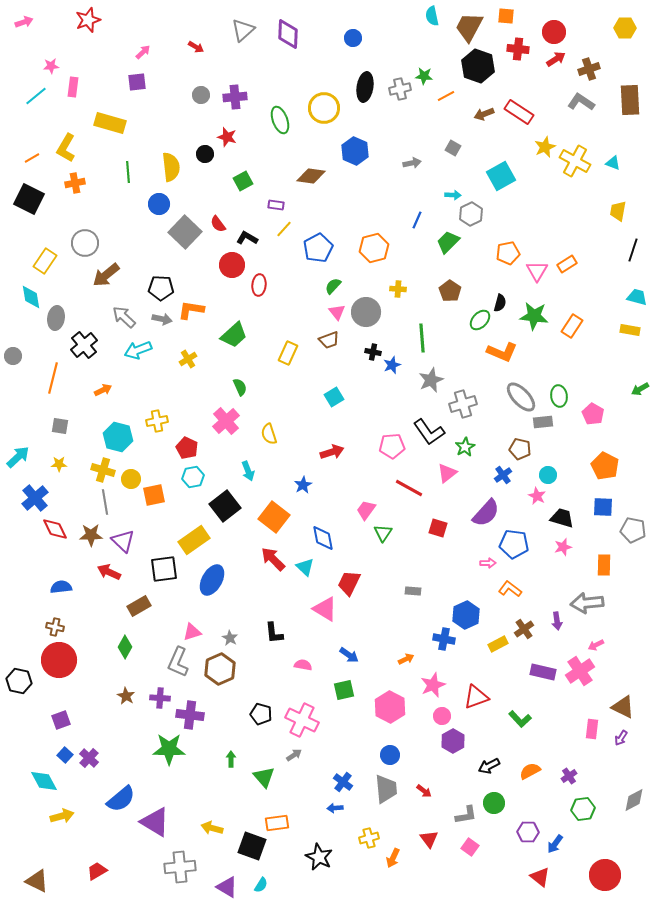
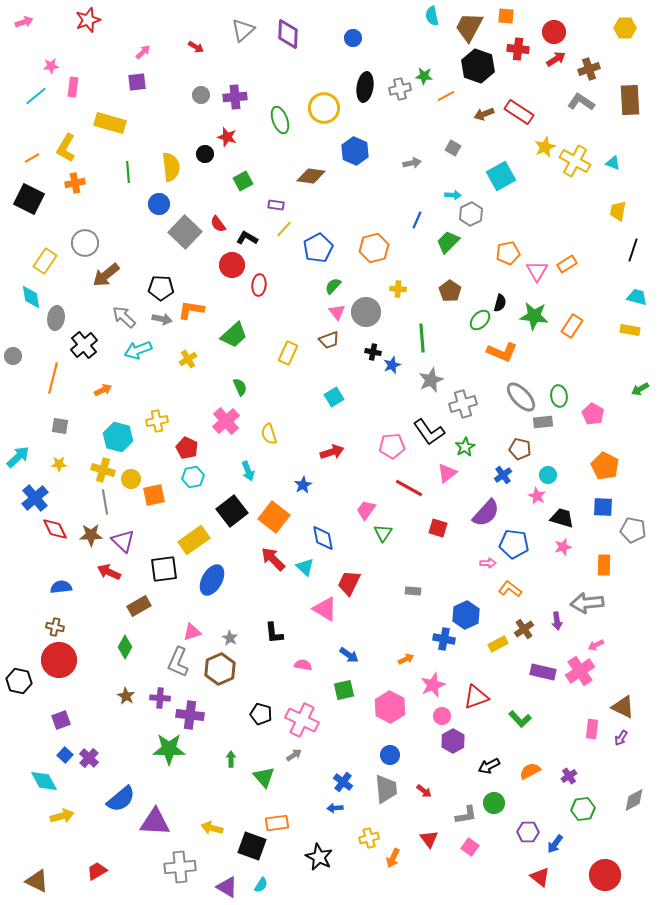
black square at (225, 506): moved 7 px right, 5 px down
purple triangle at (155, 822): rotated 28 degrees counterclockwise
